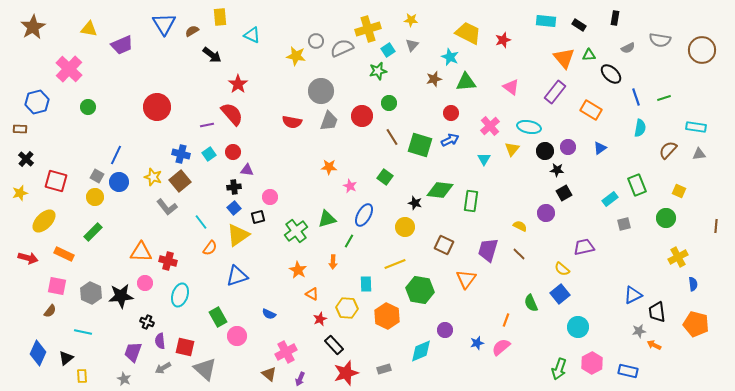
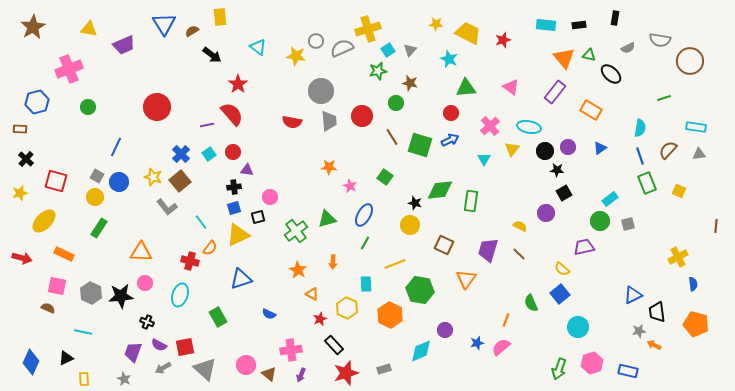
yellow star at (411, 20): moved 25 px right, 4 px down
cyan rectangle at (546, 21): moved 4 px down
black rectangle at (579, 25): rotated 40 degrees counterclockwise
cyan triangle at (252, 35): moved 6 px right, 12 px down; rotated 12 degrees clockwise
purple trapezoid at (122, 45): moved 2 px right
gray triangle at (412, 45): moved 2 px left, 5 px down
brown circle at (702, 50): moved 12 px left, 11 px down
green triangle at (589, 55): rotated 16 degrees clockwise
cyan star at (450, 57): moved 1 px left, 2 px down
pink cross at (69, 69): rotated 24 degrees clockwise
brown star at (434, 79): moved 24 px left, 4 px down; rotated 28 degrees clockwise
green triangle at (466, 82): moved 6 px down
blue line at (636, 97): moved 4 px right, 59 px down
green circle at (389, 103): moved 7 px right
gray trapezoid at (329, 121): rotated 25 degrees counterclockwise
blue cross at (181, 154): rotated 30 degrees clockwise
blue line at (116, 155): moved 8 px up
green rectangle at (637, 185): moved 10 px right, 2 px up
green diamond at (440, 190): rotated 12 degrees counterclockwise
blue square at (234, 208): rotated 24 degrees clockwise
green circle at (666, 218): moved 66 px left, 3 px down
gray square at (624, 224): moved 4 px right
yellow circle at (405, 227): moved 5 px right, 2 px up
green rectangle at (93, 232): moved 6 px right, 4 px up; rotated 12 degrees counterclockwise
yellow triangle at (238, 235): rotated 10 degrees clockwise
green line at (349, 241): moved 16 px right, 2 px down
red arrow at (28, 258): moved 6 px left
red cross at (168, 261): moved 22 px right
blue triangle at (237, 276): moved 4 px right, 3 px down
yellow hexagon at (347, 308): rotated 20 degrees clockwise
brown semicircle at (50, 311): moved 2 px left, 3 px up; rotated 104 degrees counterclockwise
orange hexagon at (387, 316): moved 3 px right, 1 px up
pink circle at (237, 336): moved 9 px right, 29 px down
purple semicircle at (160, 341): moved 1 px left, 4 px down; rotated 56 degrees counterclockwise
red square at (185, 347): rotated 24 degrees counterclockwise
pink cross at (286, 352): moved 5 px right, 2 px up; rotated 20 degrees clockwise
blue diamond at (38, 353): moved 7 px left, 9 px down
black triangle at (66, 358): rotated 14 degrees clockwise
pink hexagon at (592, 363): rotated 10 degrees clockwise
yellow rectangle at (82, 376): moved 2 px right, 3 px down
purple arrow at (300, 379): moved 1 px right, 4 px up
